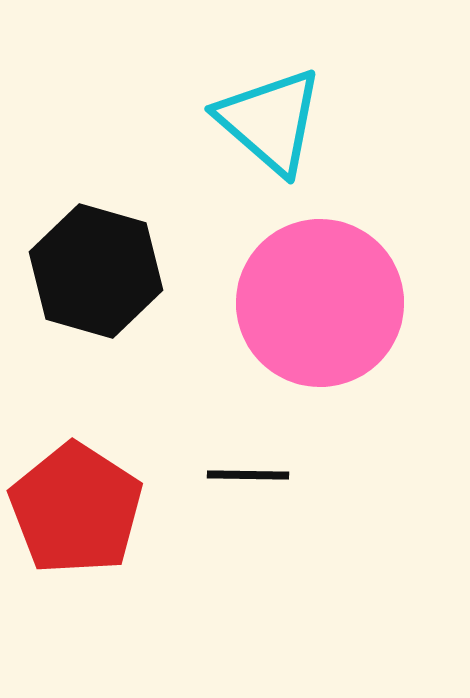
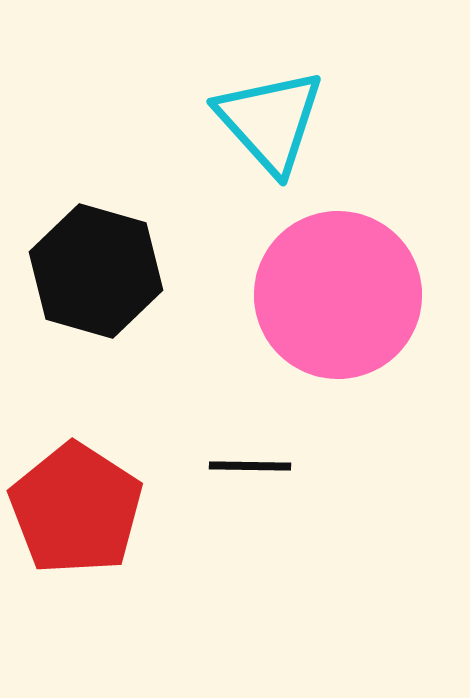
cyan triangle: rotated 7 degrees clockwise
pink circle: moved 18 px right, 8 px up
black line: moved 2 px right, 9 px up
